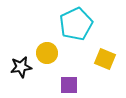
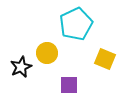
black star: rotated 15 degrees counterclockwise
